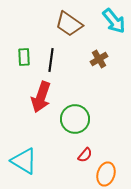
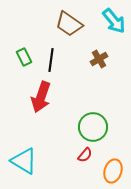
green rectangle: rotated 24 degrees counterclockwise
green circle: moved 18 px right, 8 px down
orange ellipse: moved 7 px right, 3 px up
